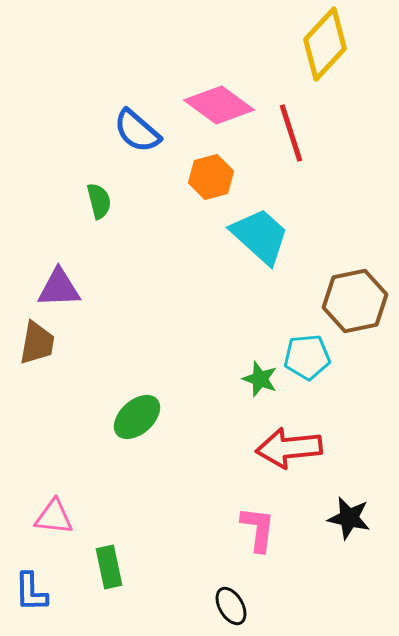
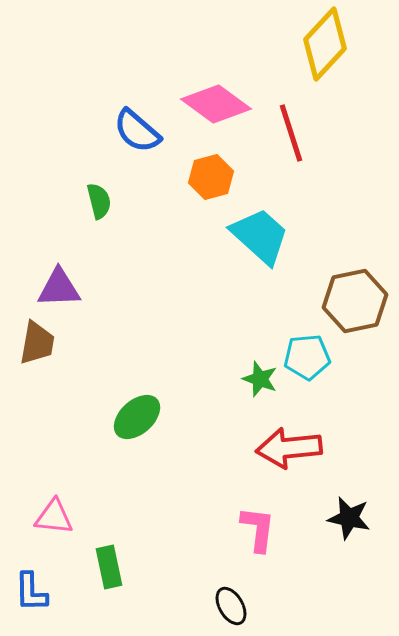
pink diamond: moved 3 px left, 1 px up
